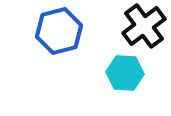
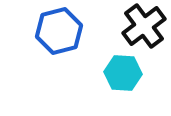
cyan hexagon: moved 2 px left
